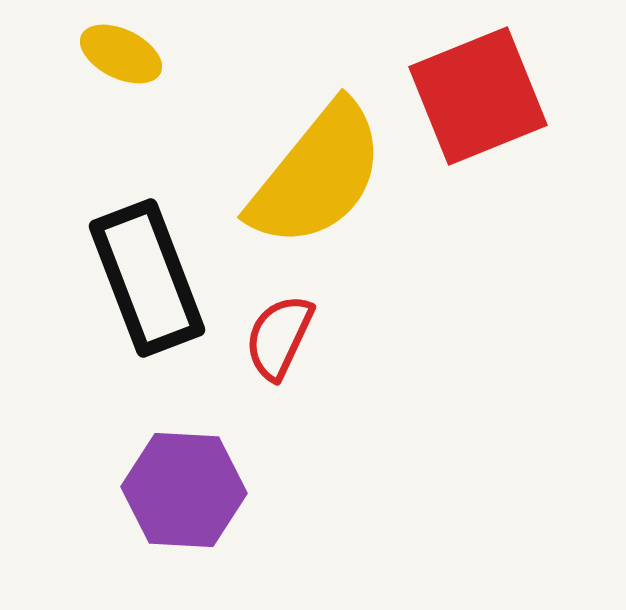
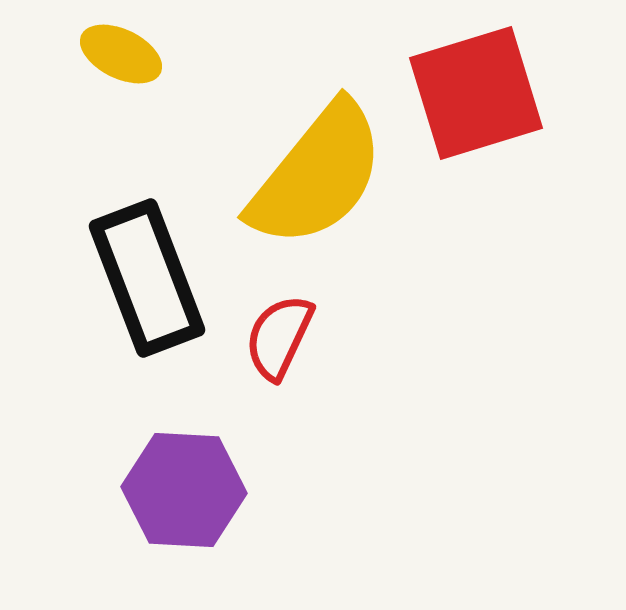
red square: moved 2 px left, 3 px up; rotated 5 degrees clockwise
